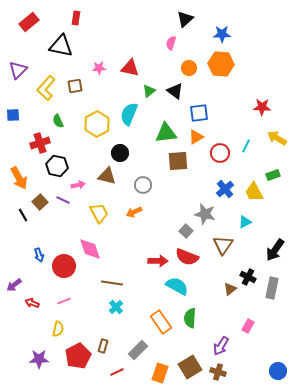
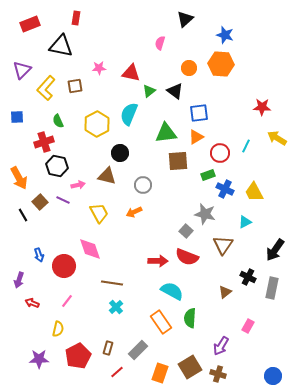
red rectangle at (29, 22): moved 1 px right, 2 px down; rotated 18 degrees clockwise
blue star at (222, 34): moved 3 px right, 1 px down; rotated 18 degrees clockwise
pink semicircle at (171, 43): moved 11 px left
red triangle at (130, 68): moved 1 px right, 5 px down
purple triangle at (18, 70): moved 4 px right
blue square at (13, 115): moved 4 px right, 2 px down
red cross at (40, 143): moved 4 px right, 1 px up
green rectangle at (273, 175): moved 65 px left
blue cross at (225, 189): rotated 24 degrees counterclockwise
purple arrow at (14, 285): moved 5 px right, 5 px up; rotated 35 degrees counterclockwise
cyan semicircle at (177, 286): moved 5 px left, 5 px down
brown triangle at (230, 289): moved 5 px left, 3 px down
pink line at (64, 301): moved 3 px right; rotated 32 degrees counterclockwise
brown rectangle at (103, 346): moved 5 px right, 2 px down
blue circle at (278, 371): moved 5 px left, 5 px down
red line at (117, 372): rotated 16 degrees counterclockwise
brown cross at (218, 372): moved 2 px down
